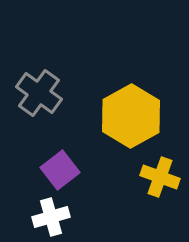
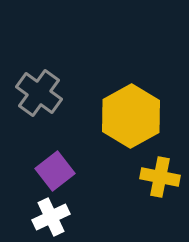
purple square: moved 5 px left, 1 px down
yellow cross: rotated 9 degrees counterclockwise
white cross: rotated 9 degrees counterclockwise
